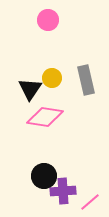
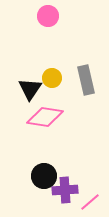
pink circle: moved 4 px up
purple cross: moved 2 px right, 1 px up
